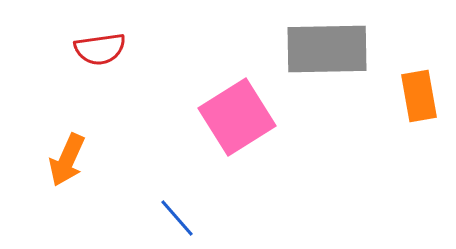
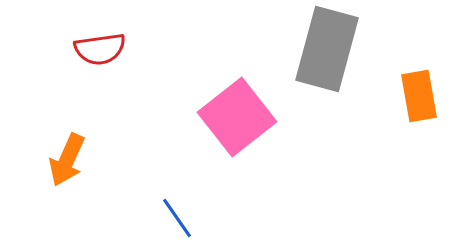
gray rectangle: rotated 74 degrees counterclockwise
pink square: rotated 6 degrees counterclockwise
blue line: rotated 6 degrees clockwise
